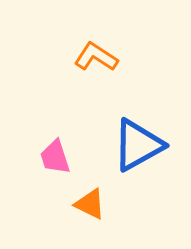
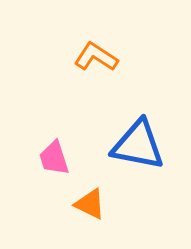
blue triangle: rotated 40 degrees clockwise
pink trapezoid: moved 1 px left, 1 px down
